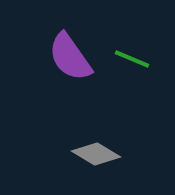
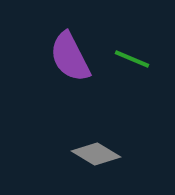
purple semicircle: rotated 8 degrees clockwise
